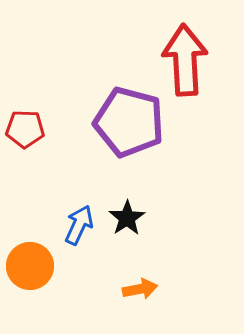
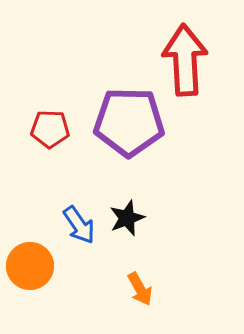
purple pentagon: rotated 14 degrees counterclockwise
red pentagon: moved 25 px right
black star: rotated 12 degrees clockwise
blue arrow: rotated 120 degrees clockwise
orange arrow: rotated 72 degrees clockwise
